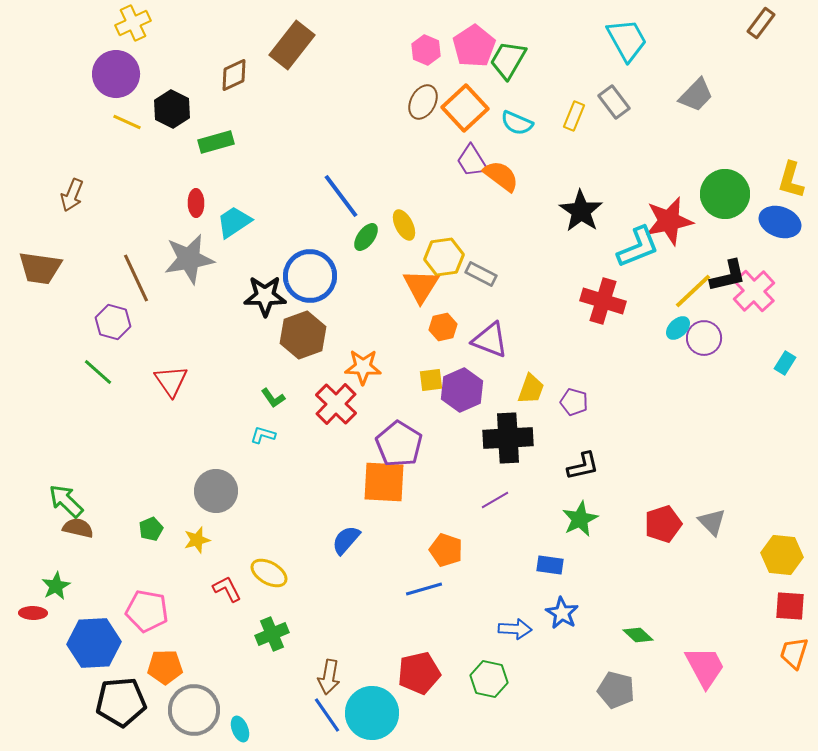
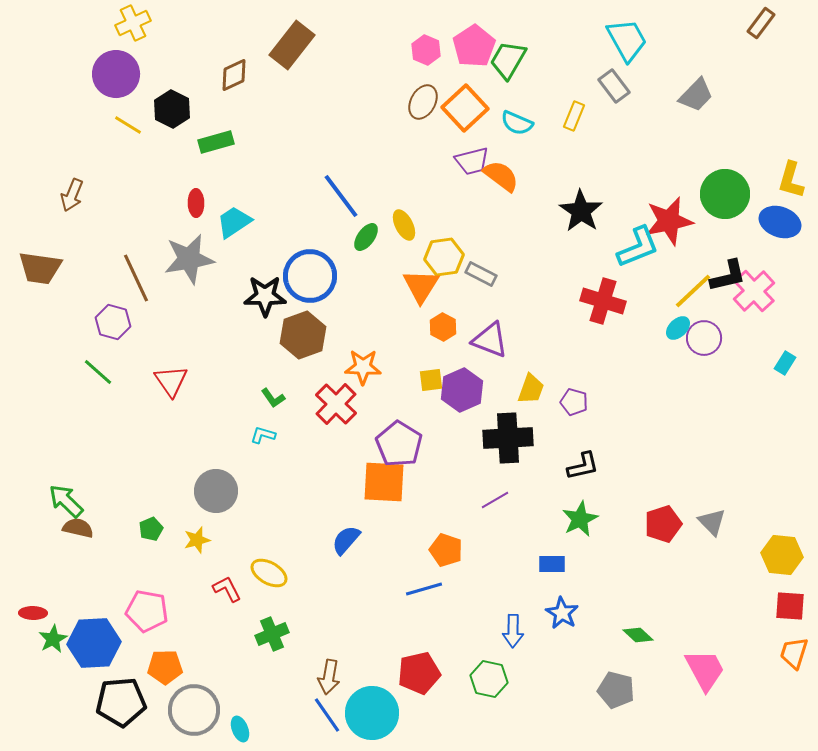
gray rectangle at (614, 102): moved 16 px up
yellow line at (127, 122): moved 1 px right, 3 px down; rotated 8 degrees clockwise
purple trapezoid at (472, 161): rotated 72 degrees counterclockwise
orange hexagon at (443, 327): rotated 20 degrees counterclockwise
blue rectangle at (550, 565): moved 2 px right, 1 px up; rotated 8 degrees counterclockwise
green star at (56, 586): moved 3 px left, 53 px down
blue arrow at (515, 629): moved 2 px left, 2 px down; rotated 88 degrees clockwise
pink trapezoid at (705, 667): moved 3 px down
